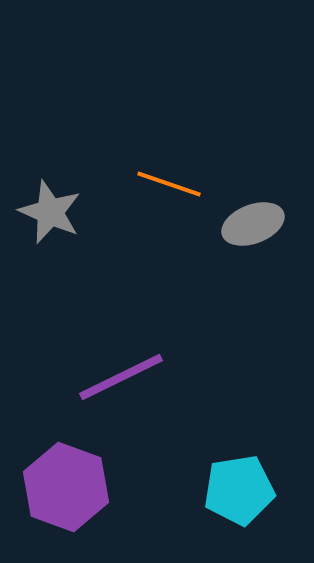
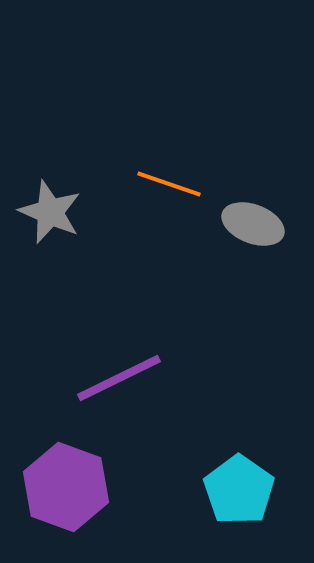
gray ellipse: rotated 42 degrees clockwise
purple line: moved 2 px left, 1 px down
cyan pentagon: rotated 28 degrees counterclockwise
